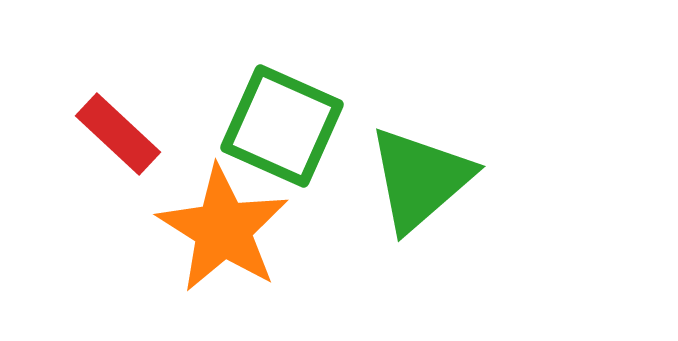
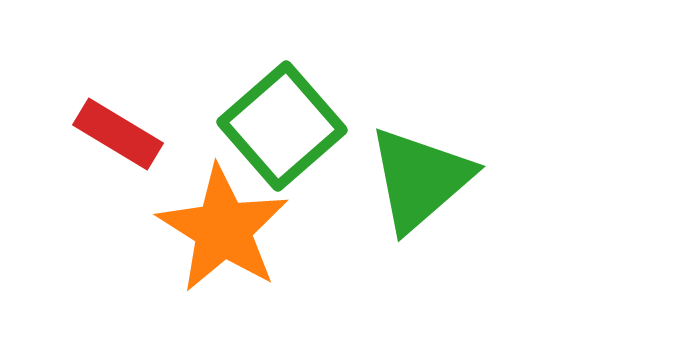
green square: rotated 25 degrees clockwise
red rectangle: rotated 12 degrees counterclockwise
